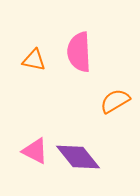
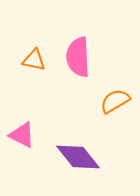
pink semicircle: moved 1 px left, 5 px down
pink triangle: moved 13 px left, 16 px up
